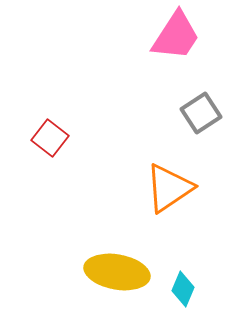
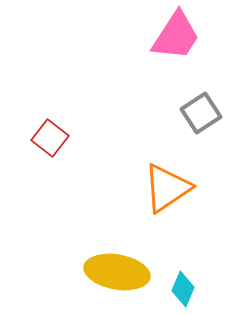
orange triangle: moved 2 px left
